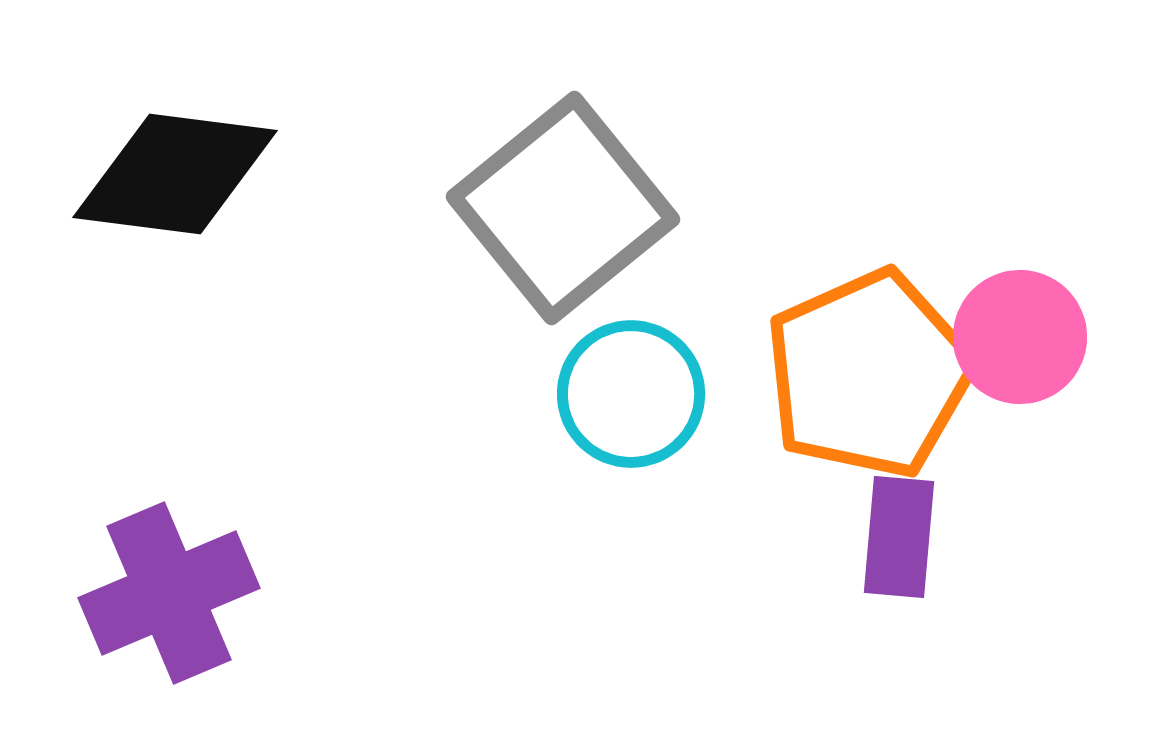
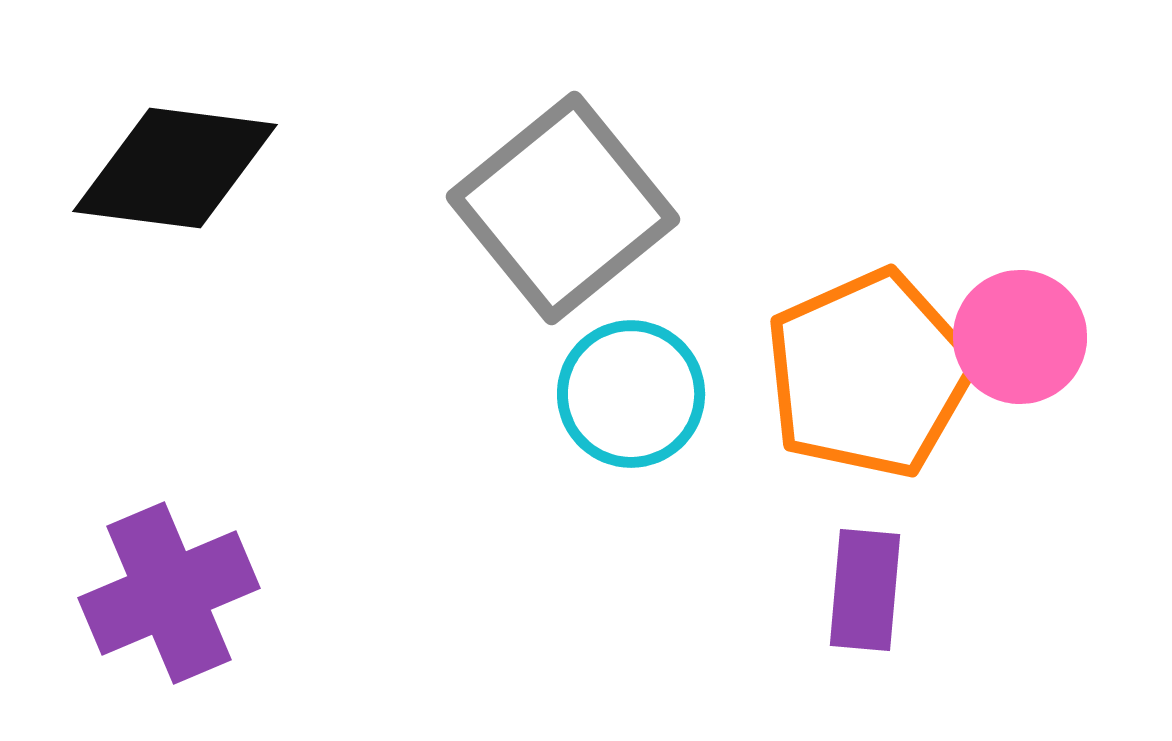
black diamond: moved 6 px up
purple rectangle: moved 34 px left, 53 px down
